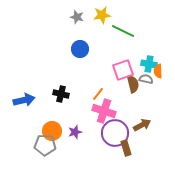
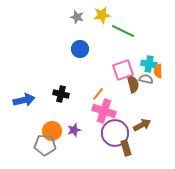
purple star: moved 1 px left, 2 px up
